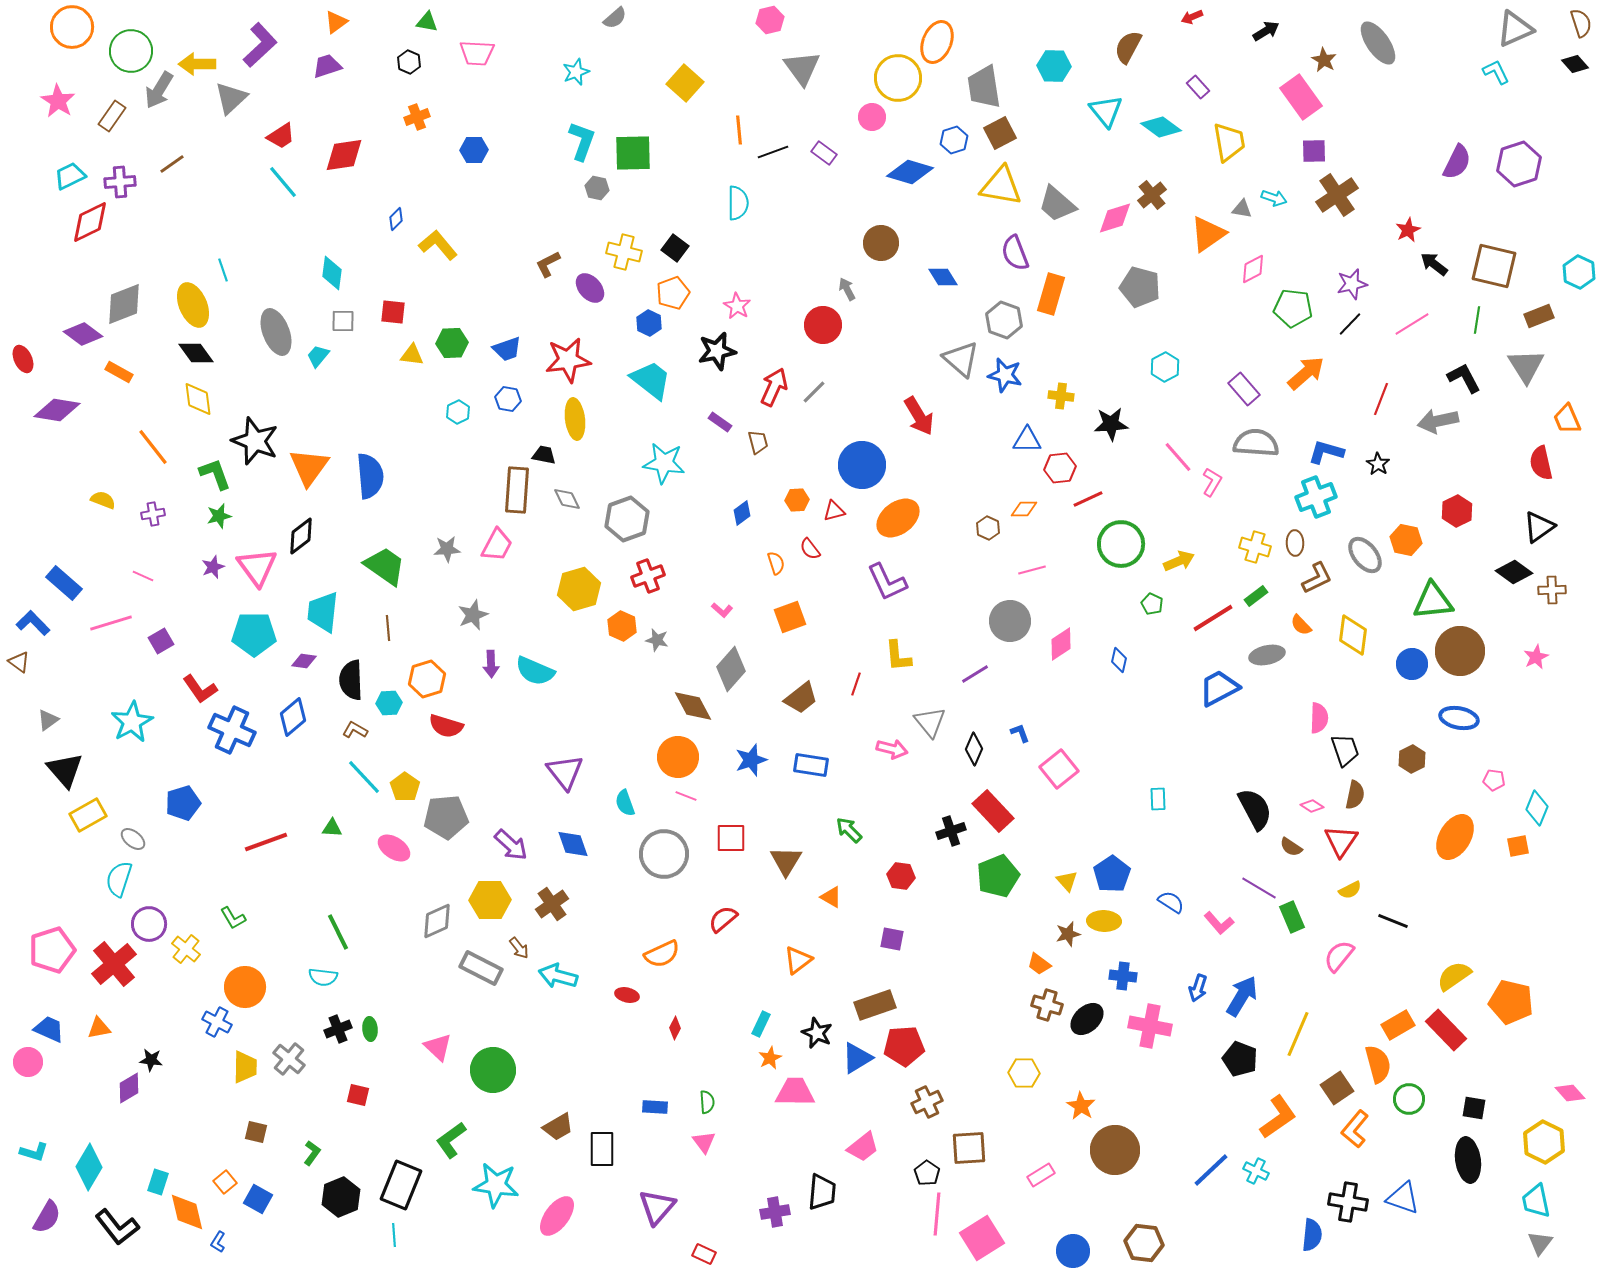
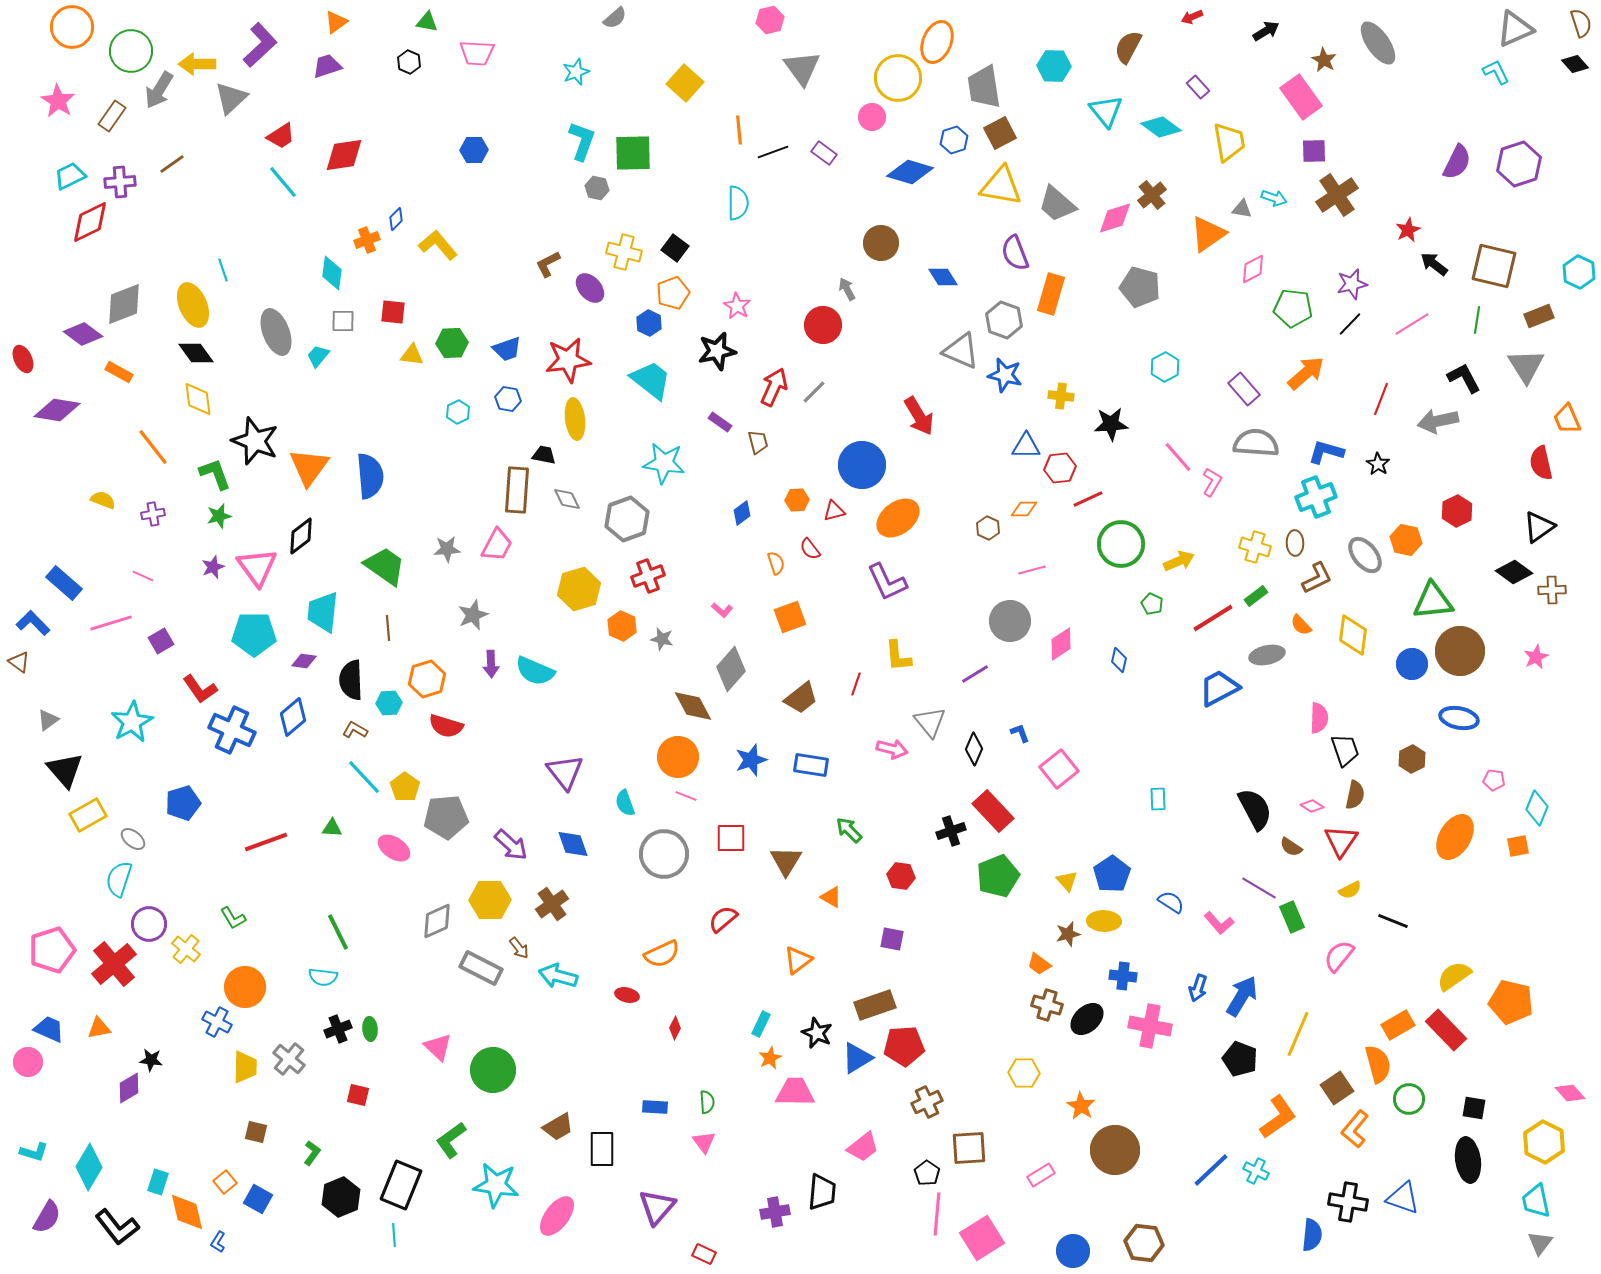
orange cross at (417, 117): moved 50 px left, 123 px down
gray triangle at (961, 359): moved 8 px up; rotated 18 degrees counterclockwise
blue triangle at (1027, 440): moved 1 px left, 6 px down
gray star at (657, 640): moved 5 px right, 1 px up
